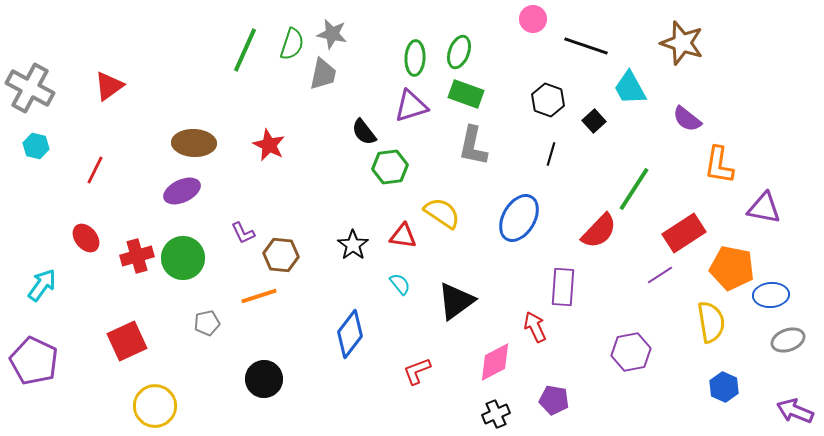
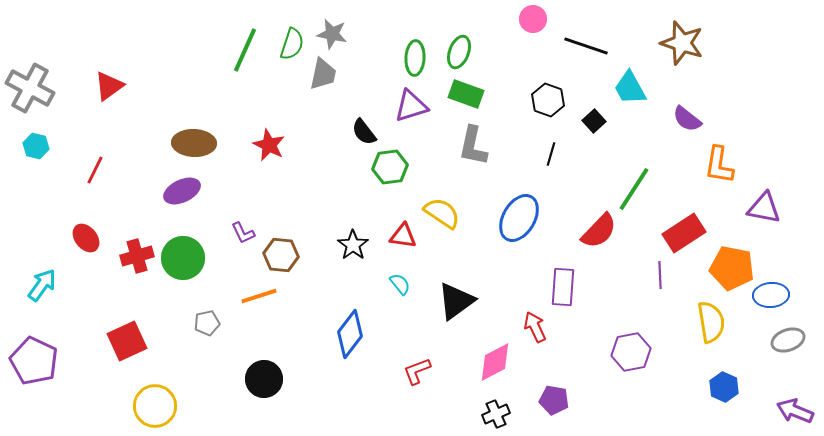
purple line at (660, 275): rotated 60 degrees counterclockwise
